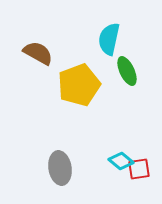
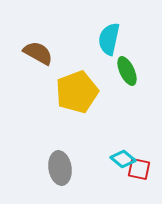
yellow pentagon: moved 2 px left, 7 px down
cyan diamond: moved 2 px right, 2 px up
red square: rotated 20 degrees clockwise
